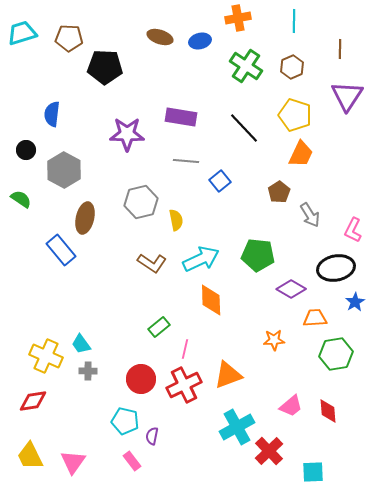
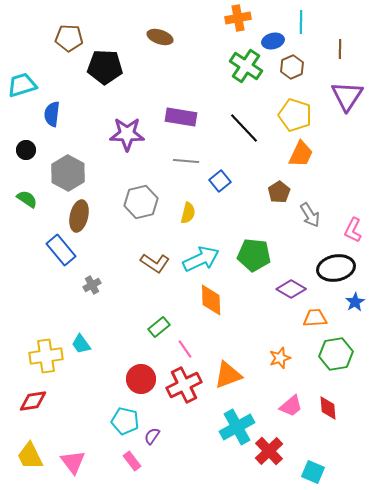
cyan line at (294, 21): moved 7 px right, 1 px down
cyan trapezoid at (22, 33): moved 52 px down
blue ellipse at (200, 41): moved 73 px right
gray hexagon at (64, 170): moved 4 px right, 3 px down
green semicircle at (21, 199): moved 6 px right
brown ellipse at (85, 218): moved 6 px left, 2 px up
yellow semicircle at (176, 220): moved 12 px right, 7 px up; rotated 25 degrees clockwise
green pentagon at (258, 255): moved 4 px left
brown L-shape at (152, 263): moved 3 px right
orange star at (274, 340): moved 6 px right, 18 px down; rotated 15 degrees counterclockwise
pink line at (185, 349): rotated 48 degrees counterclockwise
yellow cross at (46, 356): rotated 32 degrees counterclockwise
gray cross at (88, 371): moved 4 px right, 86 px up; rotated 30 degrees counterclockwise
red diamond at (328, 411): moved 3 px up
purple semicircle at (152, 436): rotated 24 degrees clockwise
pink triangle at (73, 462): rotated 12 degrees counterclockwise
cyan square at (313, 472): rotated 25 degrees clockwise
